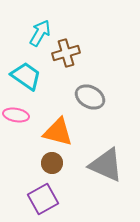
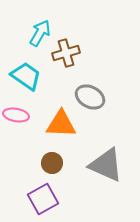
orange triangle: moved 3 px right, 8 px up; rotated 12 degrees counterclockwise
